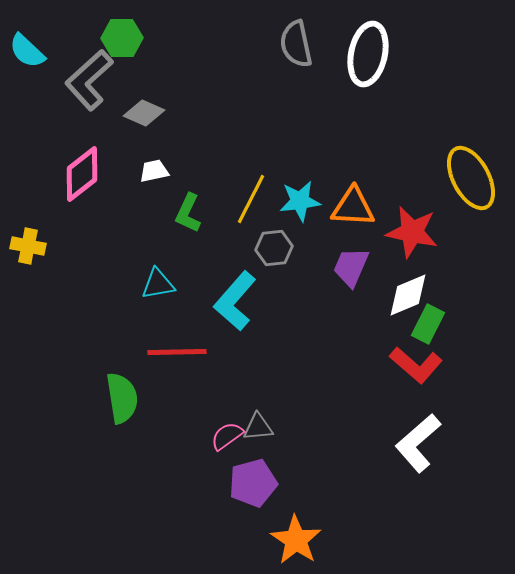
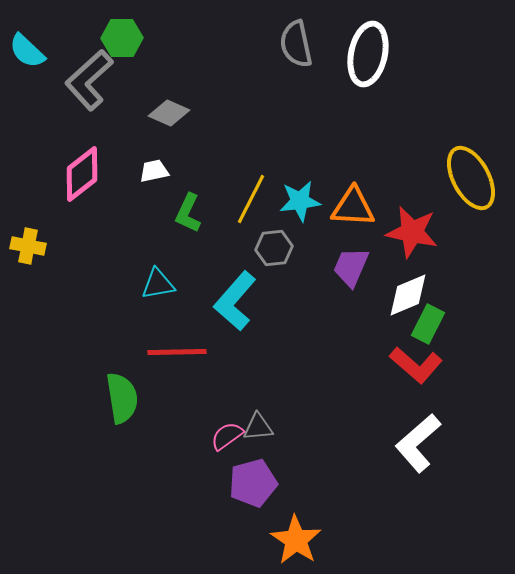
gray diamond: moved 25 px right
